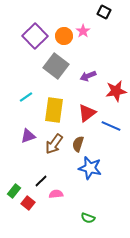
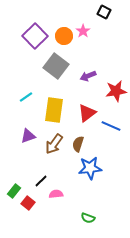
blue star: rotated 20 degrees counterclockwise
